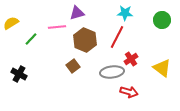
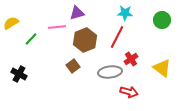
brown hexagon: rotated 15 degrees clockwise
gray ellipse: moved 2 px left
